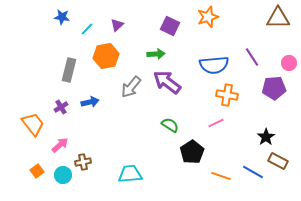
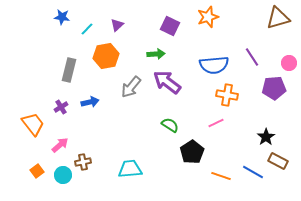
brown triangle: rotated 15 degrees counterclockwise
cyan trapezoid: moved 5 px up
